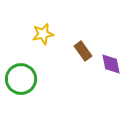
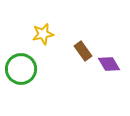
purple diamond: moved 2 px left; rotated 20 degrees counterclockwise
green circle: moved 10 px up
